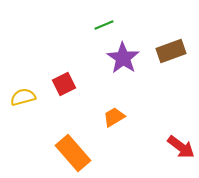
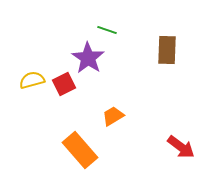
green line: moved 3 px right, 5 px down; rotated 42 degrees clockwise
brown rectangle: moved 4 px left, 1 px up; rotated 68 degrees counterclockwise
purple star: moved 35 px left
yellow semicircle: moved 9 px right, 17 px up
orange trapezoid: moved 1 px left, 1 px up
orange rectangle: moved 7 px right, 3 px up
